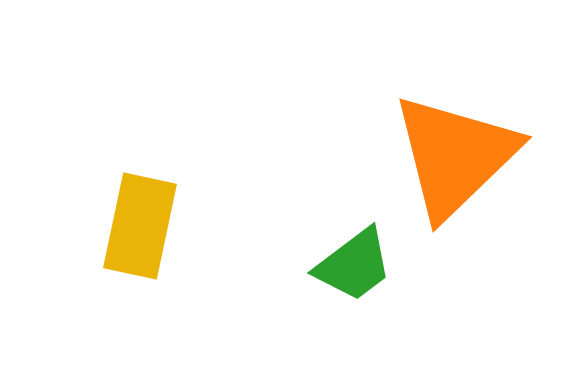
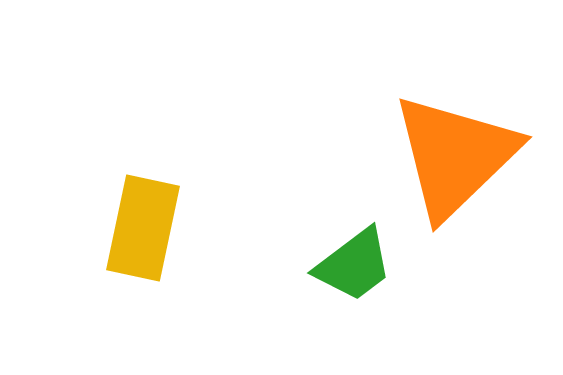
yellow rectangle: moved 3 px right, 2 px down
